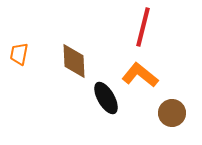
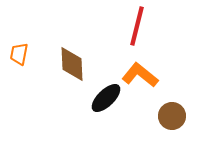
red line: moved 6 px left, 1 px up
brown diamond: moved 2 px left, 3 px down
black ellipse: rotated 76 degrees clockwise
brown circle: moved 3 px down
